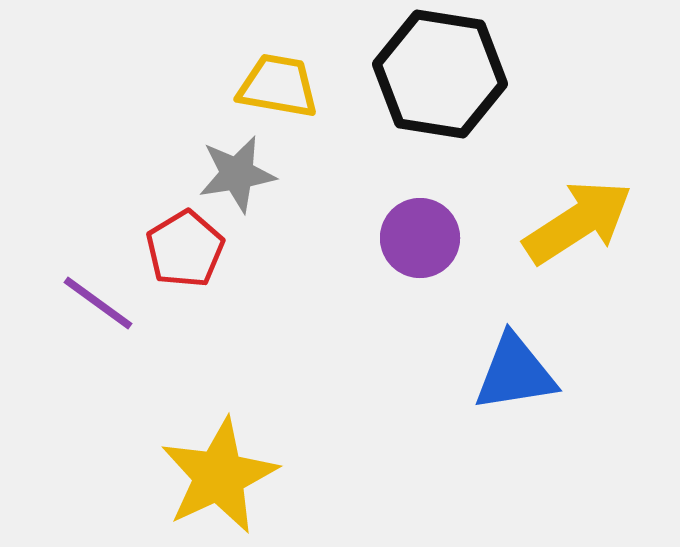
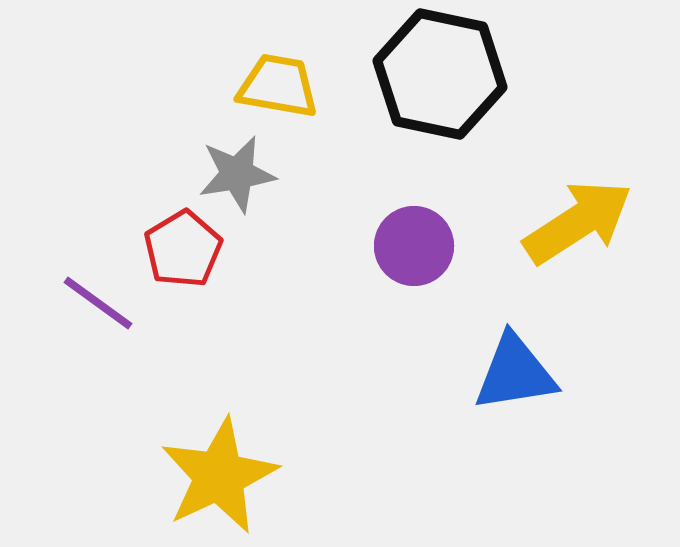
black hexagon: rotated 3 degrees clockwise
purple circle: moved 6 px left, 8 px down
red pentagon: moved 2 px left
